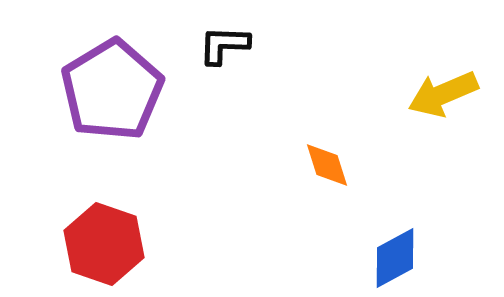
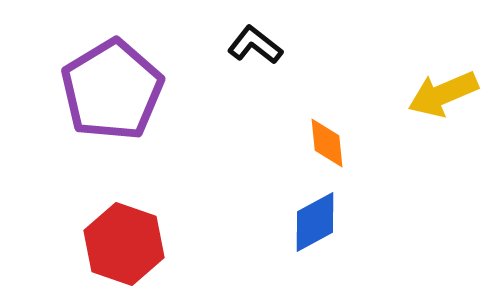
black L-shape: moved 31 px right; rotated 36 degrees clockwise
orange diamond: moved 22 px up; rotated 12 degrees clockwise
red hexagon: moved 20 px right
blue diamond: moved 80 px left, 36 px up
